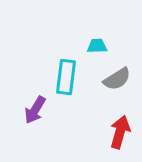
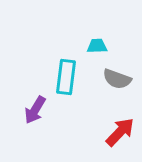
gray semicircle: rotated 52 degrees clockwise
red arrow: rotated 28 degrees clockwise
